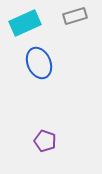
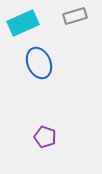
cyan rectangle: moved 2 px left
purple pentagon: moved 4 px up
